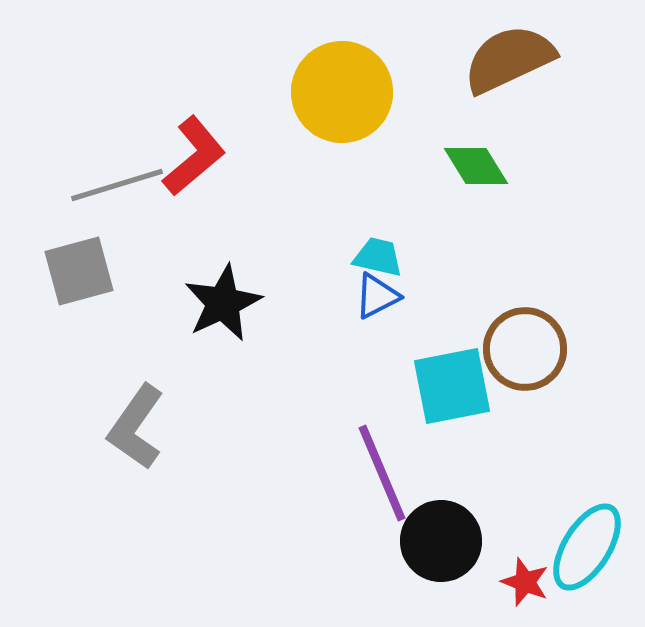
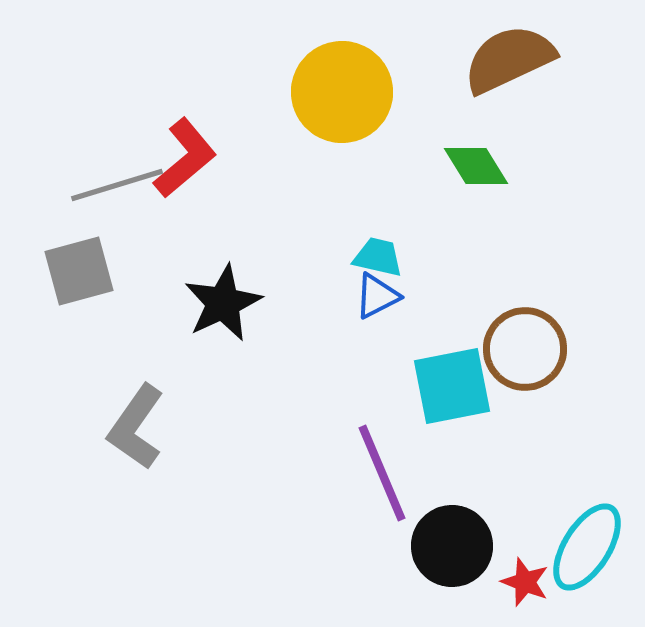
red L-shape: moved 9 px left, 2 px down
black circle: moved 11 px right, 5 px down
